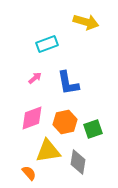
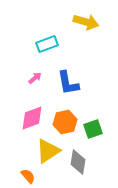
yellow triangle: rotated 24 degrees counterclockwise
orange semicircle: moved 1 px left, 3 px down
